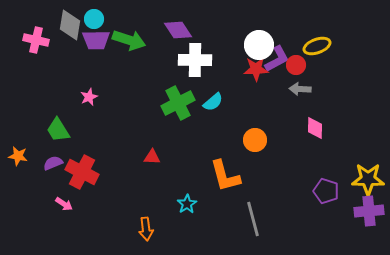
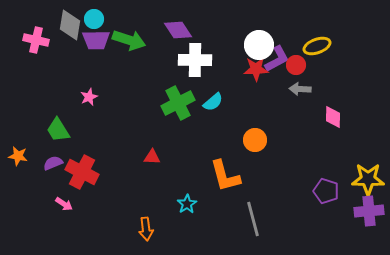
pink diamond: moved 18 px right, 11 px up
